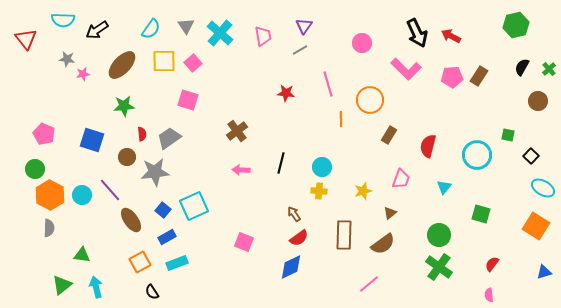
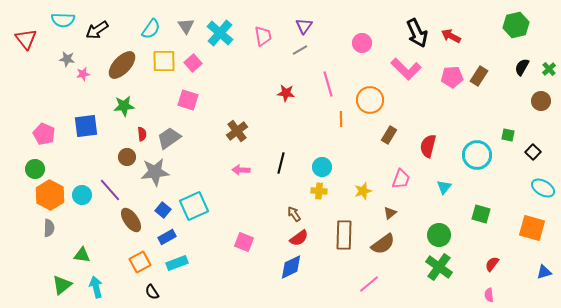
brown circle at (538, 101): moved 3 px right
blue square at (92, 140): moved 6 px left, 14 px up; rotated 25 degrees counterclockwise
black square at (531, 156): moved 2 px right, 4 px up
orange square at (536, 226): moved 4 px left, 2 px down; rotated 16 degrees counterclockwise
